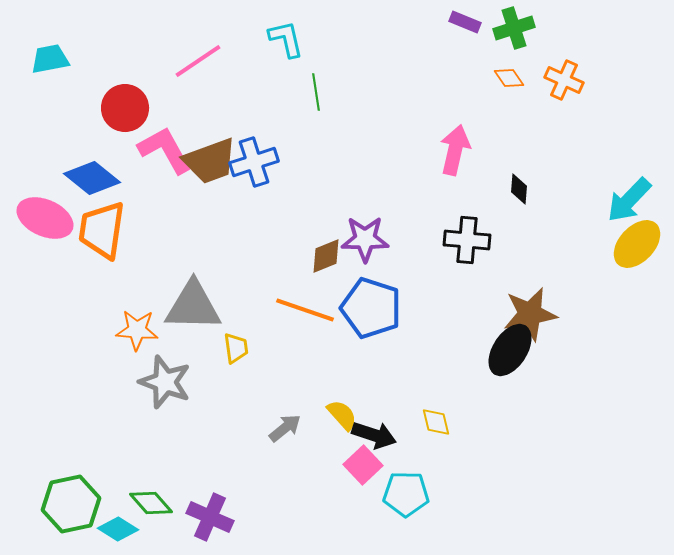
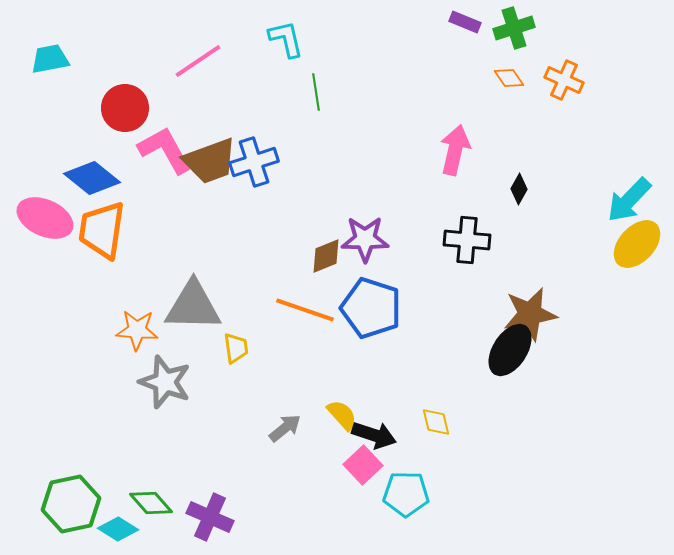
black diamond: rotated 24 degrees clockwise
